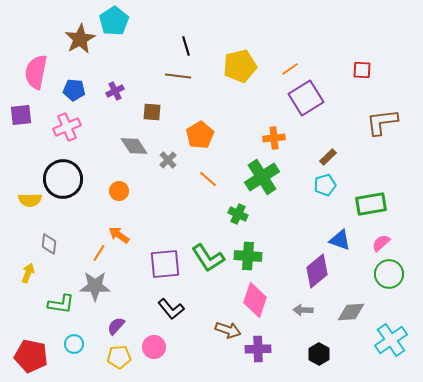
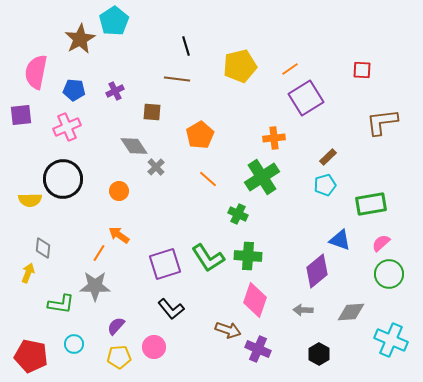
brown line at (178, 76): moved 1 px left, 3 px down
gray cross at (168, 160): moved 12 px left, 7 px down
gray diamond at (49, 244): moved 6 px left, 4 px down
purple square at (165, 264): rotated 12 degrees counterclockwise
cyan cross at (391, 340): rotated 32 degrees counterclockwise
purple cross at (258, 349): rotated 25 degrees clockwise
